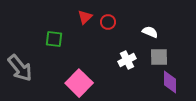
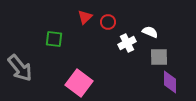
white cross: moved 17 px up
pink square: rotated 8 degrees counterclockwise
